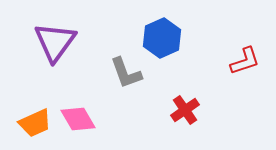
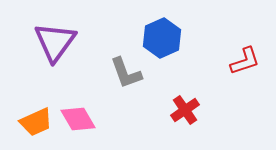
orange trapezoid: moved 1 px right, 1 px up
